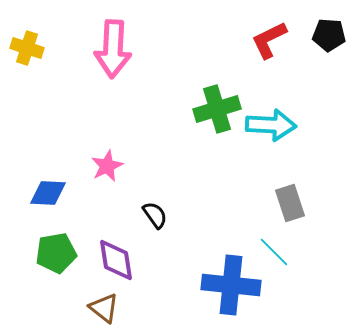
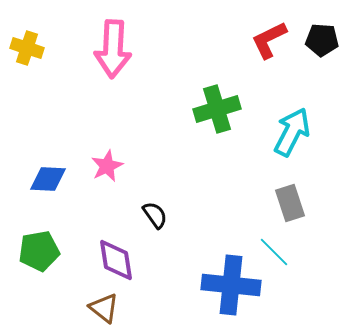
black pentagon: moved 7 px left, 5 px down
cyan arrow: moved 21 px right, 7 px down; rotated 66 degrees counterclockwise
blue diamond: moved 14 px up
green pentagon: moved 17 px left, 2 px up
